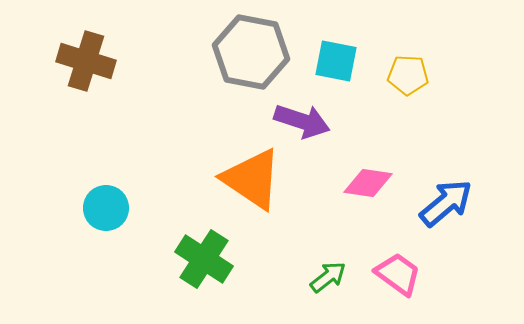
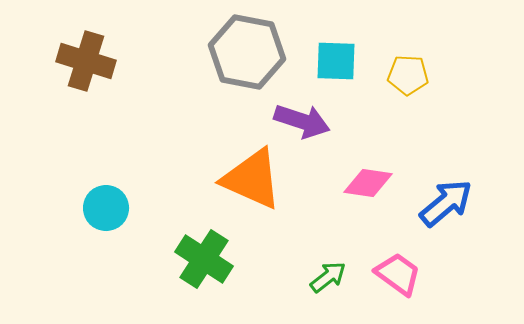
gray hexagon: moved 4 px left
cyan square: rotated 9 degrees counterclockwise
orange triangle: rotated 10 degrees counterclockwise
